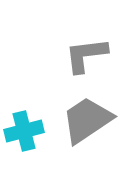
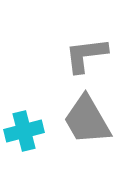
gray trapezoid: rotated 86 degrees counterclockwise
